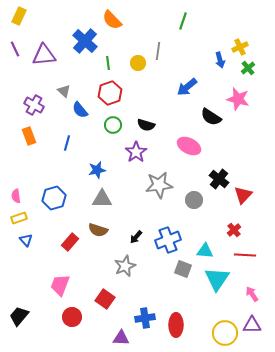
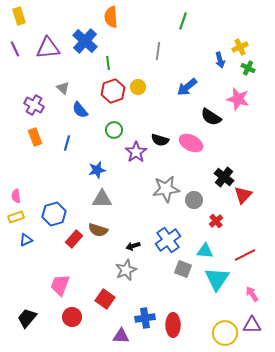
yellow rectangle at (19, 16): rotated 42 degrees counterclockwise
orange semicircle at (112, 20): moved 1 px left, 3 px up; rotated 40 degrees clockwise
purple triangle at (44, 55): moved 4 px right, 7 px up
yellow circle at (138, 63): moved 24 px down
green cross at (248, 68): rotated 24 degrees counterclockwise
gray triangle at (64, 91): moved 1 px left, 3 px up
red hexagon at (110, 93): moved 3 px right, 2 px up
green circle at (113, 125): moved 1 px right, 5 px down
black semicircle at (146, 125): moved 14 px right, 15 px down
orange rectangle at (29, 136): moved 6 px right, 1 px down
pink ellipse at (189, 146): moved 2 px right, 3 px up
black cross at (219, 179): moved 5 px right, 2 px up
gray star at (159, 185): moved 7 px right, 4 px down
blue hexagon at (54, 198): moved 16 px down
yellow rectangle at (19, 218): moved 3 px left, 1 px up
red cross at (234, 230): moved 18 px left, 9 px up
black arrow at (136, 237): moved 3 px left, 9 px down; rotated 32 degrees clockwise
blue triangle at (26, 240): rotated 48 degrees clockwise
blue cross at (168, 240): rotated 15 degrees counterclockwise
red rectangle at (70, 242): moved 4 px right, 3 px up
red line at (245, 255): rotated 30 degrees counterclockwise
gray star at (125, 266): moved 1 px right, 4 px down
black trapezoid at (19, 316): moved 8 px right, 2 px down
red ellipse at (176, 325): moved 3 px left
purple triangle at (121, 338): moved 2 px up
